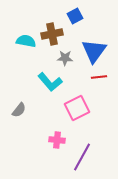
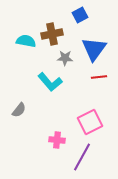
blue square: moved 5 px right, 1 px up
blue triangle: moved 2 px up
pink square: moved 13 px right, 14 px down
